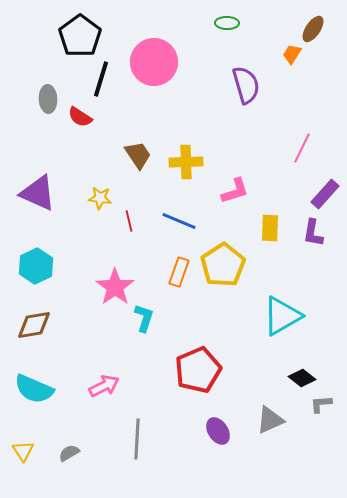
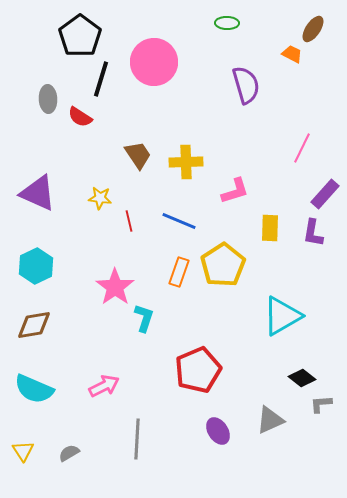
orange trapezoid: rotated 85 degrees clockwise
